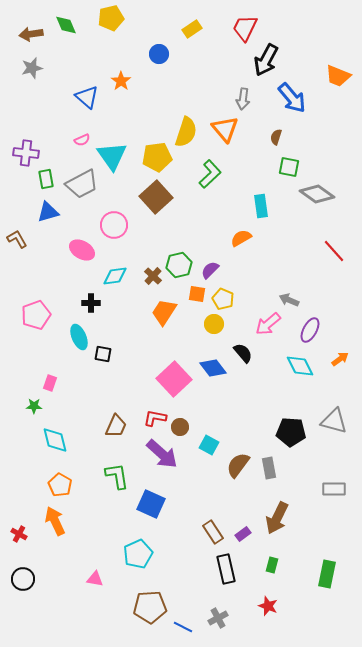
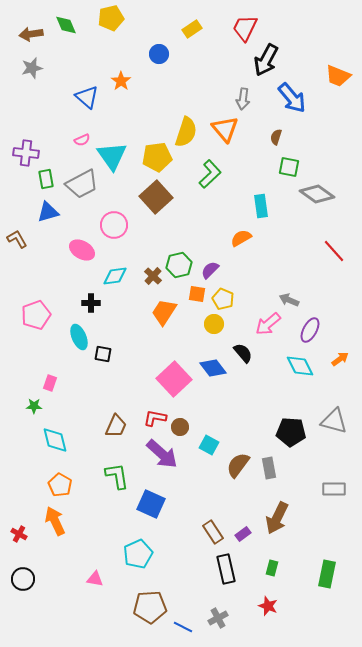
green rectangle at (272, 565): moved 3 px down
